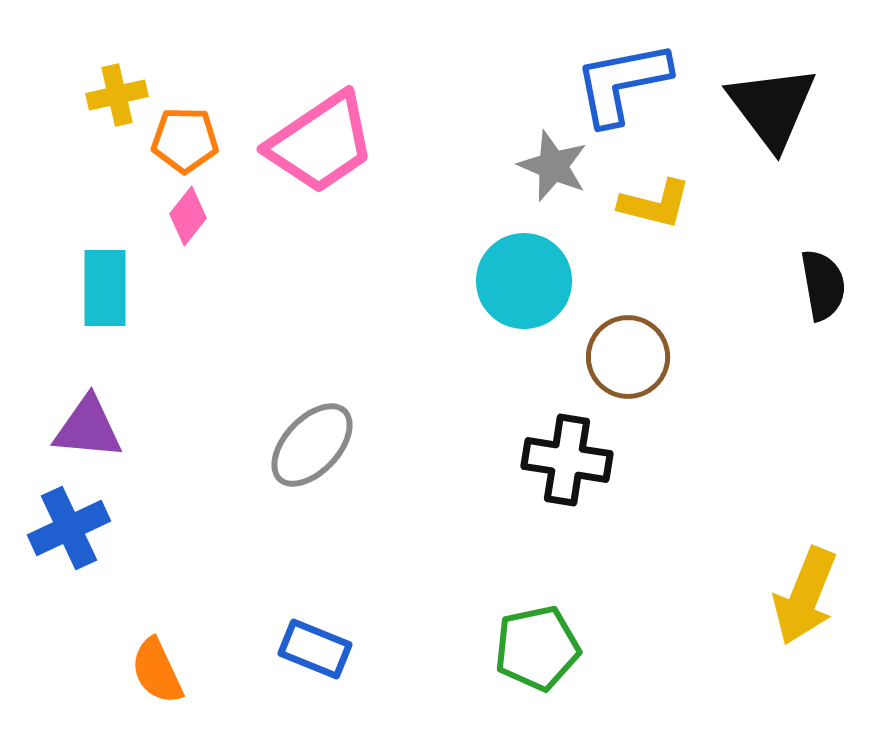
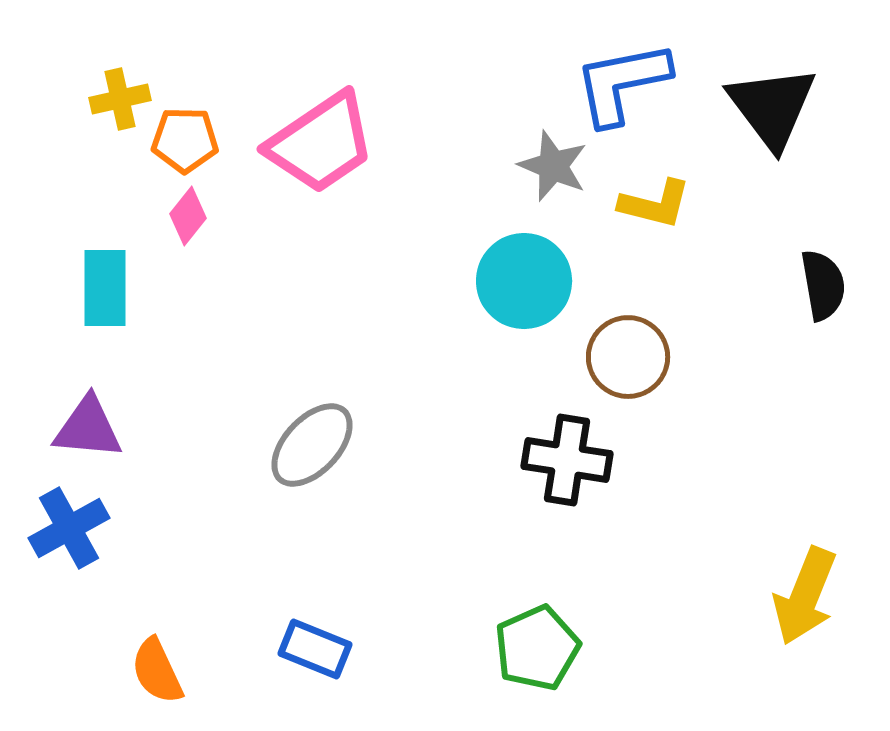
yellow cross: moved 3 px right, 4 px down
blue cross: rotated 4 degrees counterclockwise
green pentagon: rotated 12 degrees counterclockwise
